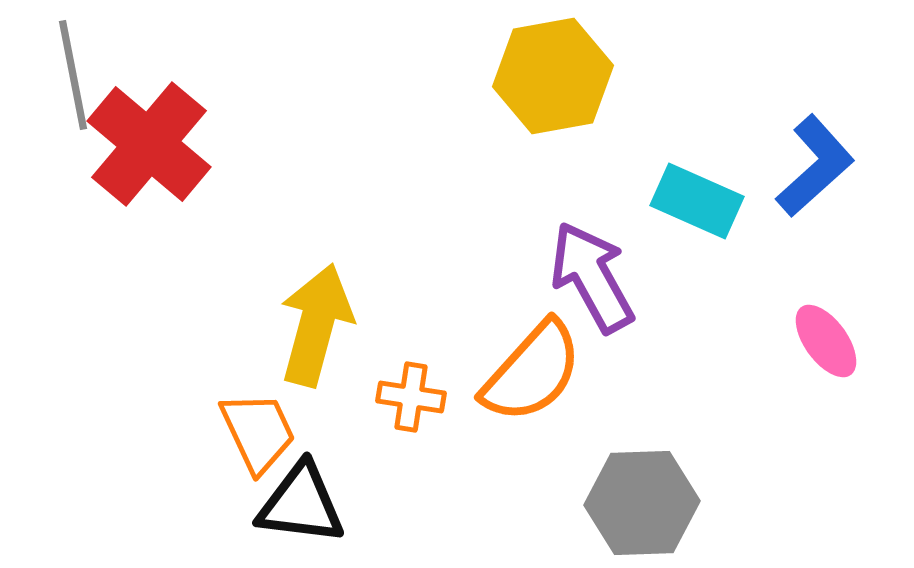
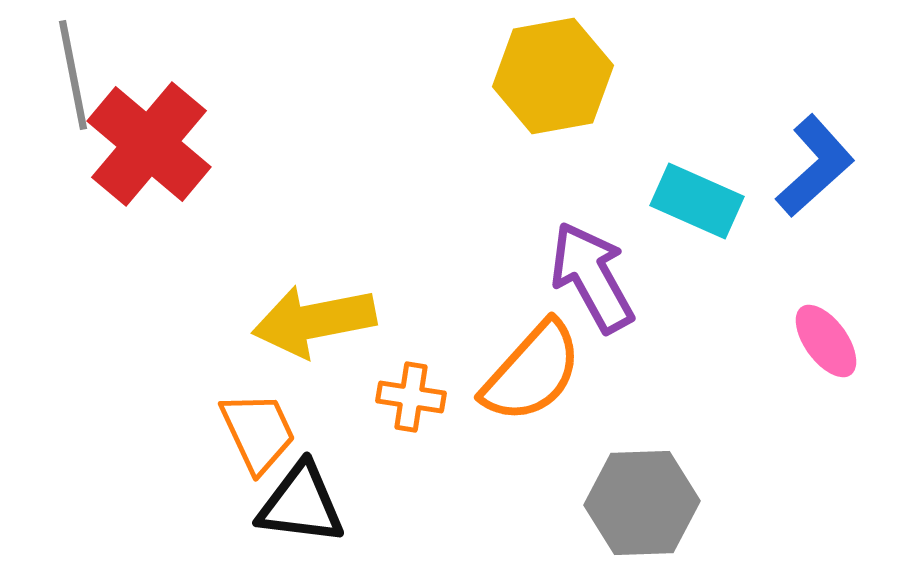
yellow arrow: moved 2 px left, 4 px up; rotated 116 degrees counterclockwise
